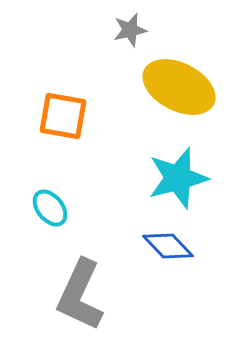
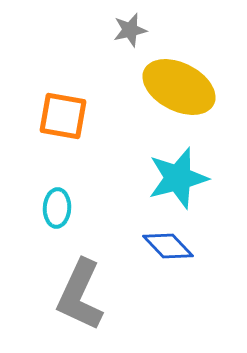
cyan ellipse: moved 7 px right; rotated 42 degrees clockwise
